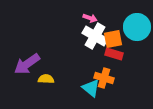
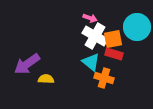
cyan triangle: moved 26 px up
